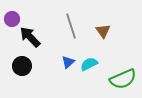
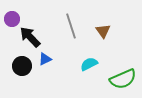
blue triangle: moved 23 px left, 3 px up; rotated 16 degrees clockwise
